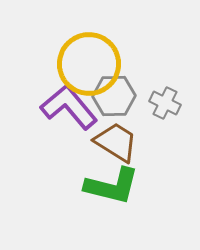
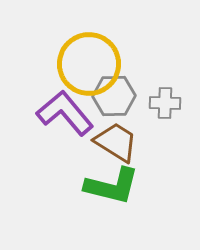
gray cross: rotated 24 degrees counterclockwise
purple L-shape: moved 4 px left, 6 px down
